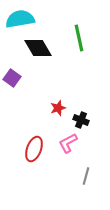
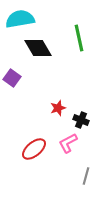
red ellipse: rotated 30 degrees clockwise
